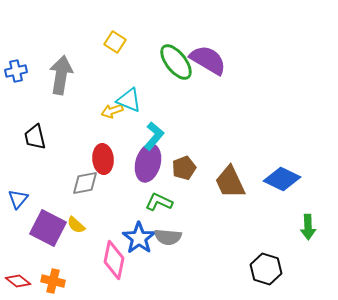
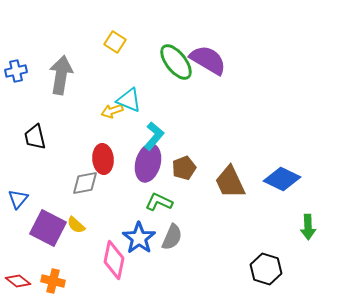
gray semicircle: moved 4 px right; rotated 72 degrees counterclockwise
